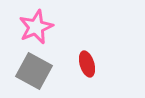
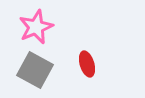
gray square: moved 1 px right, 1 px up
